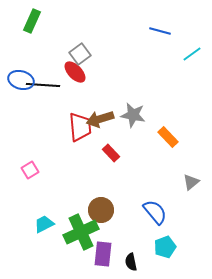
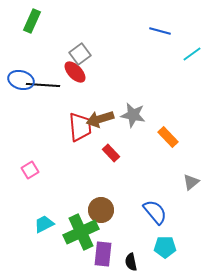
cyan pentagon: rotated 20 degrees clockwise
